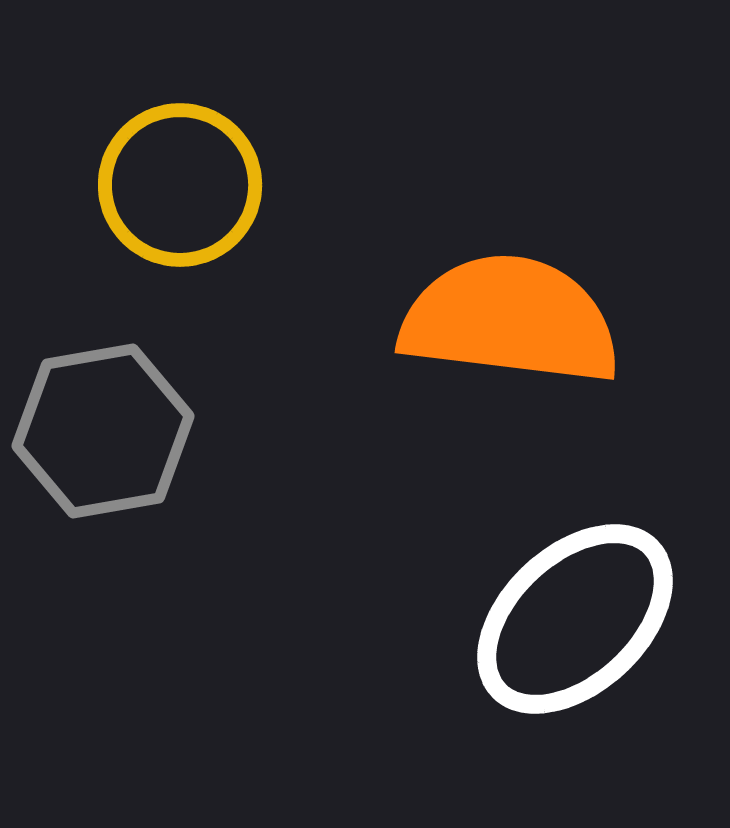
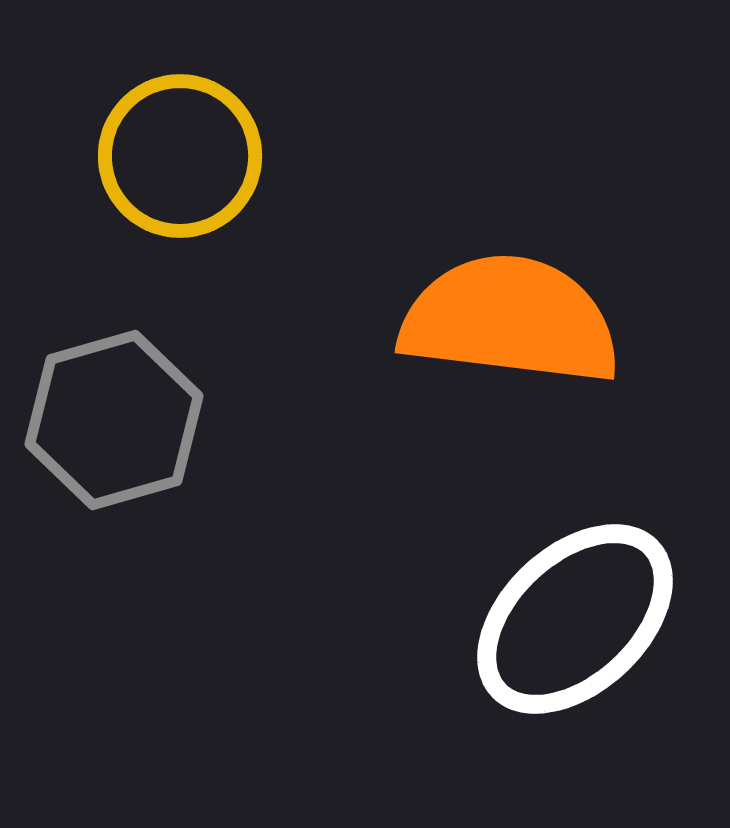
yellow circle: moved 29 px up
gray hexagon: moved 11 px right, 11 px up; rotated 6 degrees counterclockwise
